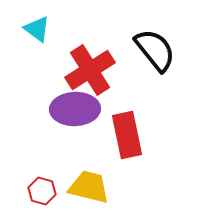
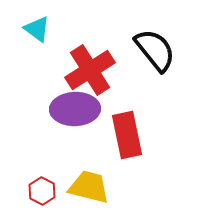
red hexagon: rotated 12 degrees clockwise
